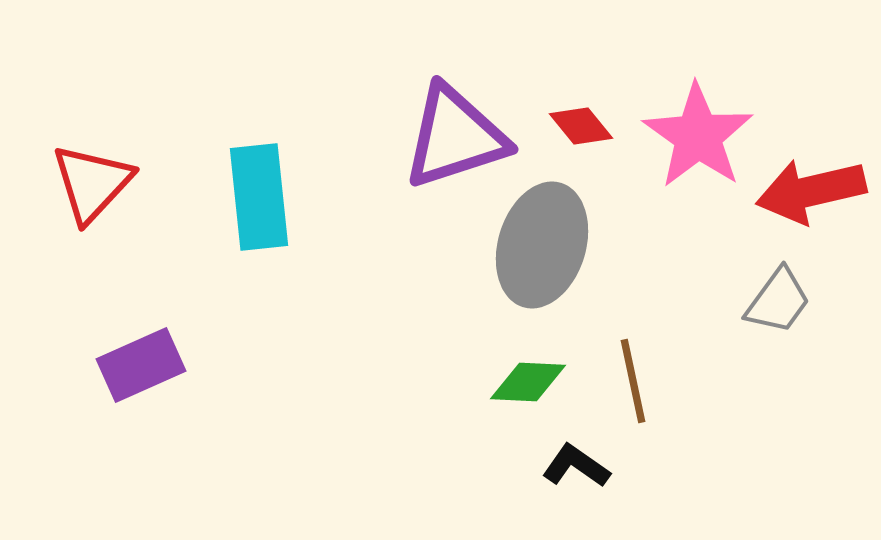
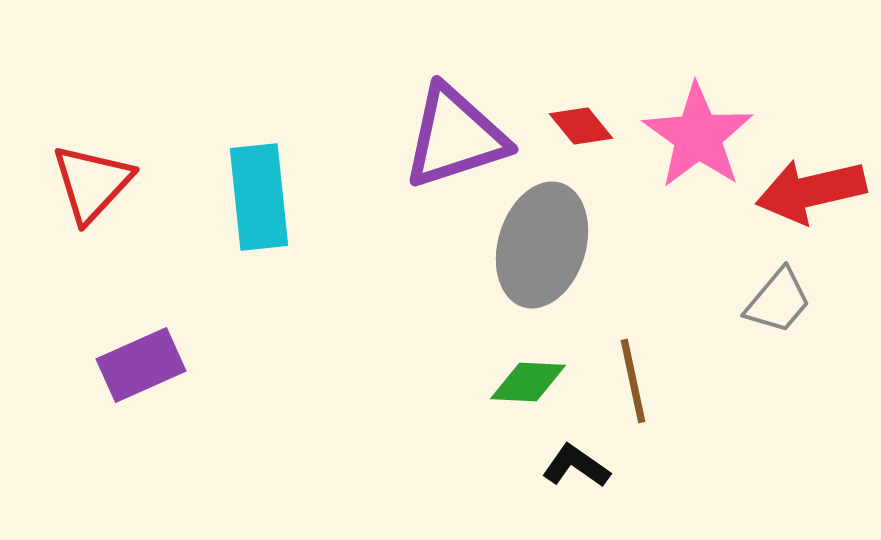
gray trapezoid: rotated 4 degrees clockwise
